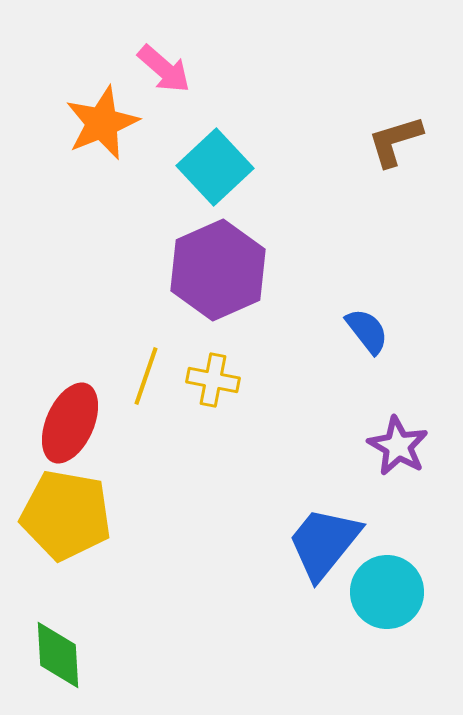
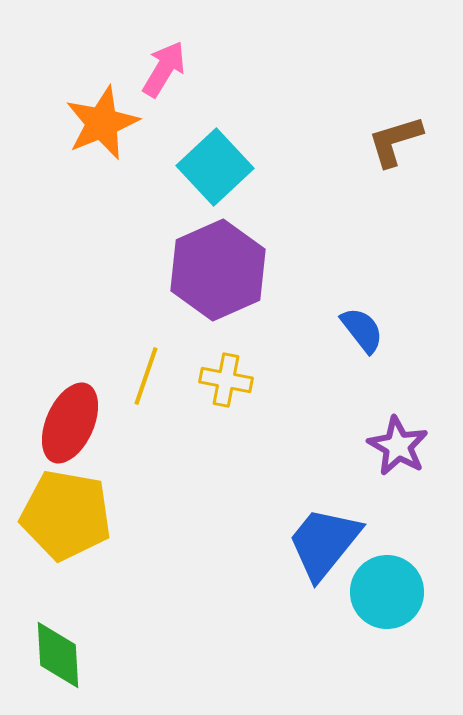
pink arrow: rotated 100 degrees counterclockwise
blue semicircle: moved 5 px left, 1 px up
yellow cross: moved 13 px right
